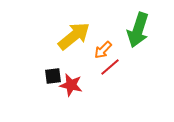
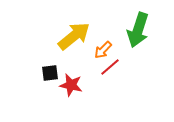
black square: moved 3 px left, 3 px up
